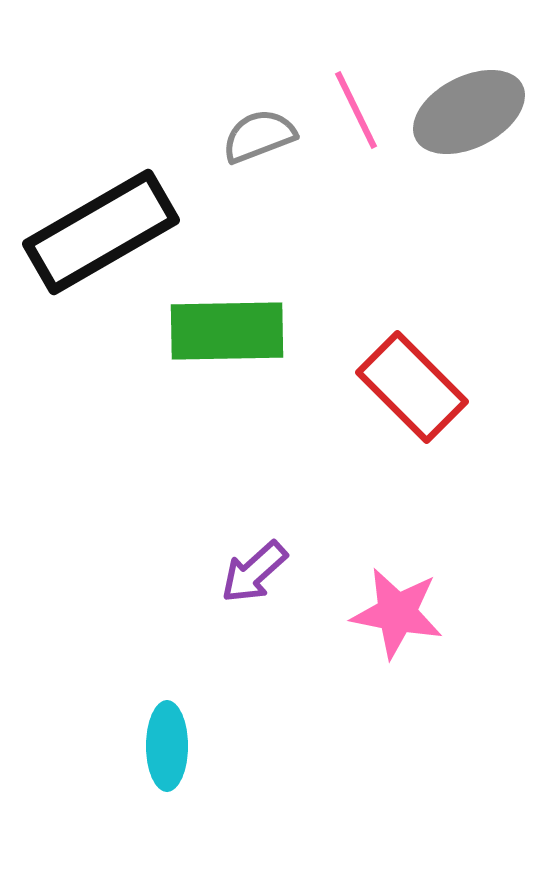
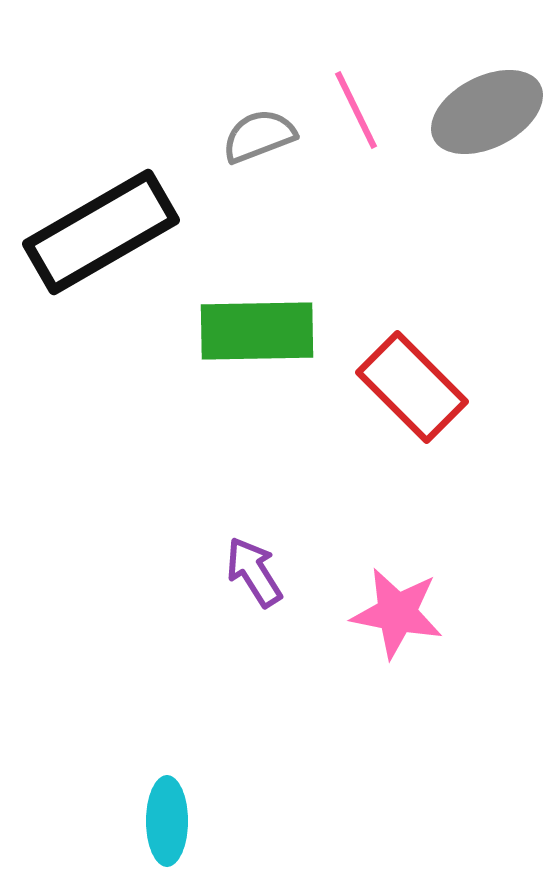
gray ellipse: moved 18 px right
green rectangle: moved 30 px right
purple arrow: rotated 100 degrees clockwise
cyan ellipse: moved 75 px down
